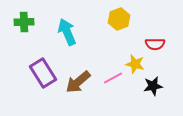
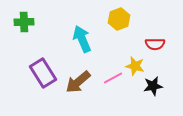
cyan arrow: moved 15 px right, 7 px down
yellow star: moved 2 px down
